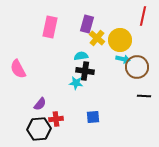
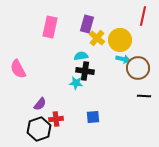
brown circle: moved 1 px right, 1 px down
black hexagon: rotated 15 degrees counterclockwise
